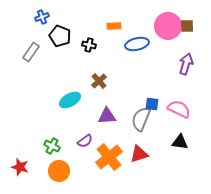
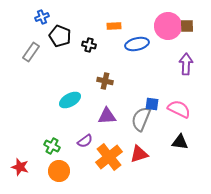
purple arrow: rotated 15 degrees counterclockwise
brown cross: moved 6 px right; rotated 35 degrees counterclockwise
